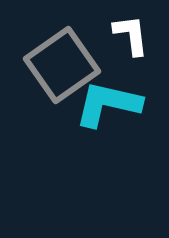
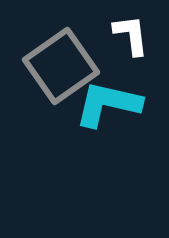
gray square: moved 1 px left, 1 px down
